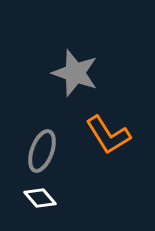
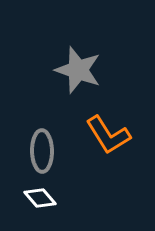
gray star: moved 3 px right, 3 px up
gray ellipse: rotated 21 degrees counterclockwise
